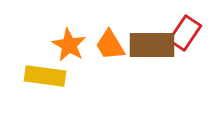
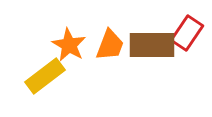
red rectangle: moved 2 px right
orange trapezoid: rotated 128 degrees counterclockwise
yellow rectangle: rotated 45 degrees counterclockwise
